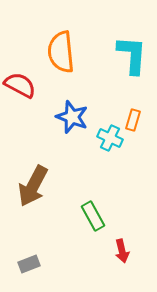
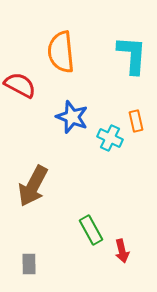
orange rectangle: moved 3 px right, 1 px down; rotated 30 degrees counterclockwise
green rectangle: moved 2 px left, 14 px down
gray rectangle: rotated 70 degrees counterclockwise
